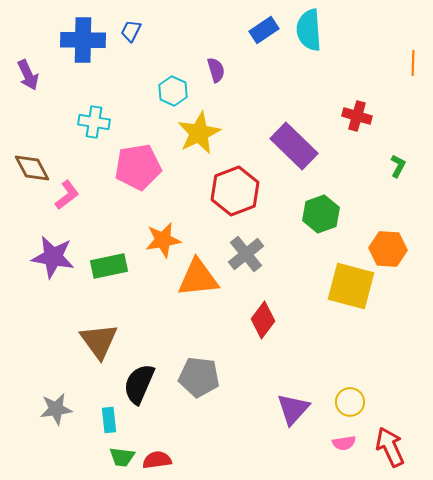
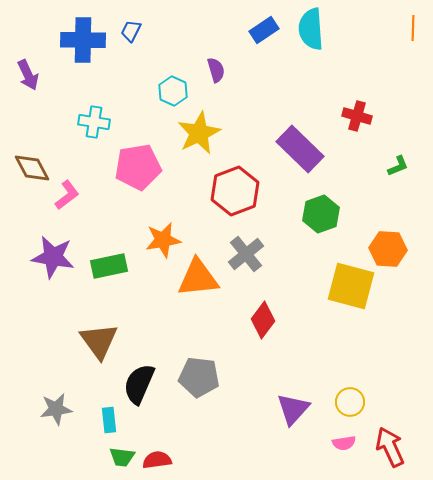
cyan semicircle: moved 2 px right, 1 px up
orange line: moved 35 px up
purple rectangle: moved 6 px right, 3 px down
green L-shape: rotated 40 degrees clockwise
